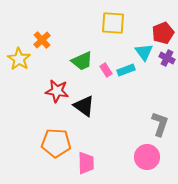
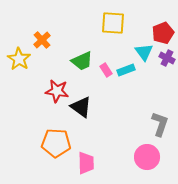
black triangle: moved 3 px left, 1 px down
